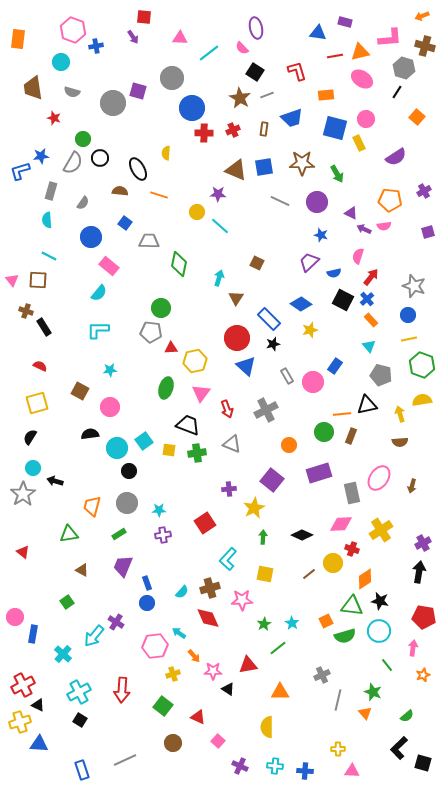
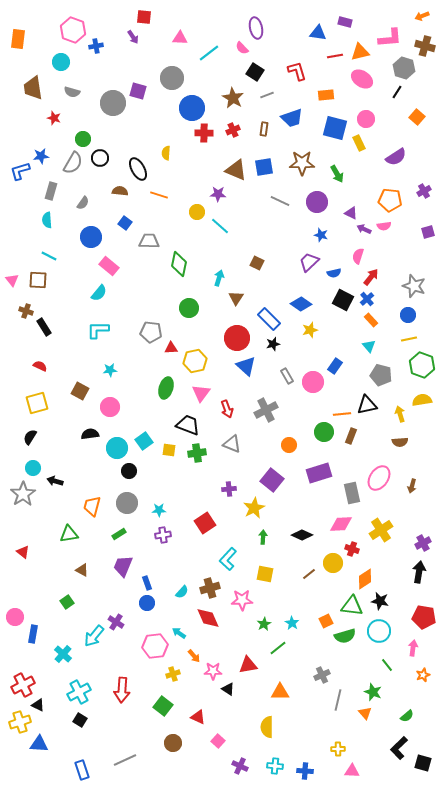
brown star at (240, 98): moved 7 px left
green circle at (161, 308): moved 28 px right
